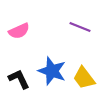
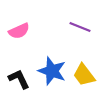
yellow trapezoid: moved 3 px up
